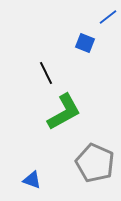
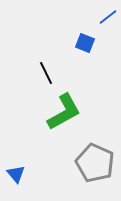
blue triangle: moved 16 px left, 6 px up; rotated 30 degrees clockwise
